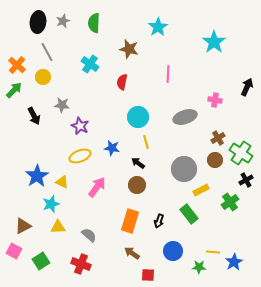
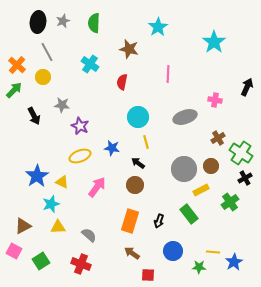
brown circle at (215, 160): moved 4 px left, 6 px down
black cross at (246, 180): moved 1 px left, 2 px up
brown circle at (137, 185): moved 2 px left
